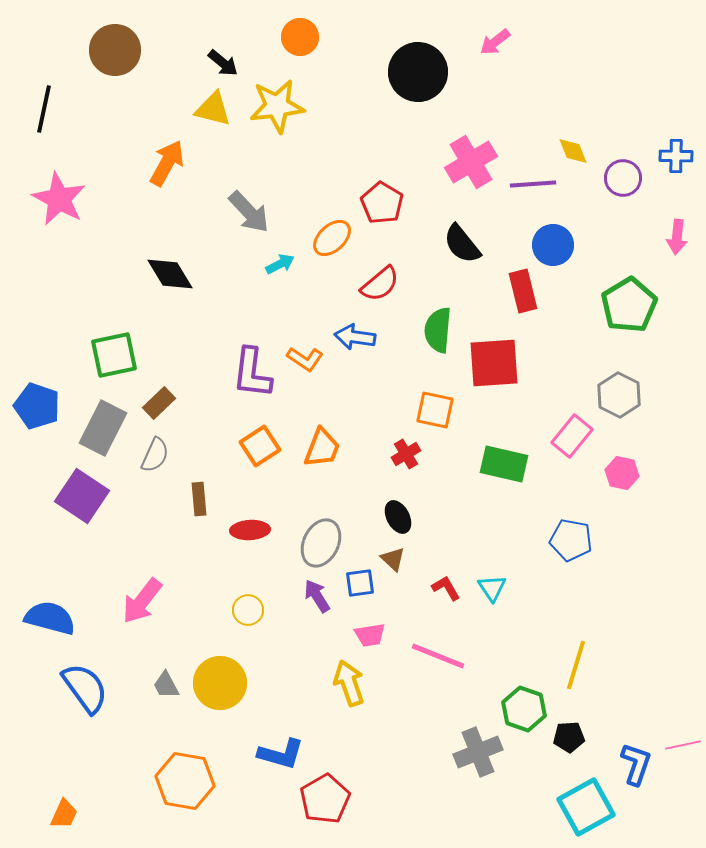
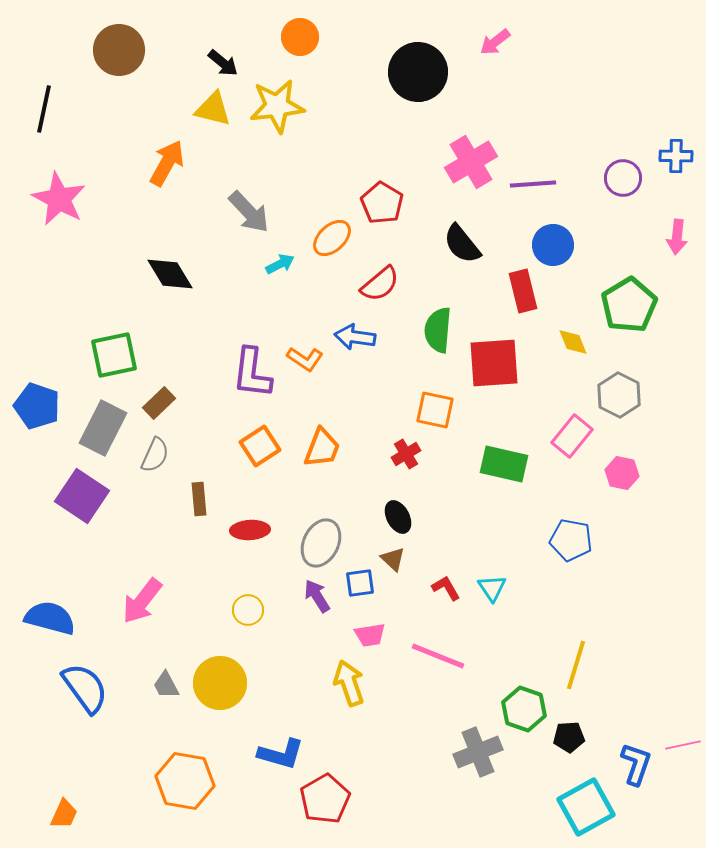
brown circle at (115, 50): moved 4 px right
yellow diamond at (573, 151): moved 191 px down
